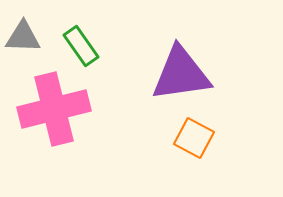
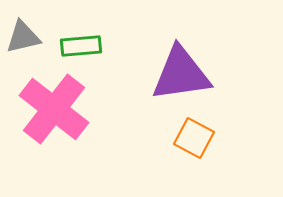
gray triangle: rotated 15 degrees counterclockwise
green rectangle: rotated 60 degrees counterclockwise
pink cross: rotated 38 degrees counterclockwise
